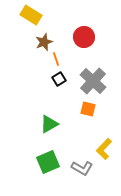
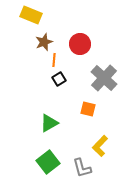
yellow rectangle: rotated 10 degrees counterclockwise
red circle: moved 4 px left, 7 px down
orange line: moved 2 px left, 1 px down; rotated 24 degrees clockwise
gray cross: moved 11 px right, 3 px up
green triangle: moved 1 px up
yellow L-shape: moved 4 px left, 3 px up
green square: rotated 15 degrees counterclockwise
gray L-shape: rotated 45 degrees clockwise
